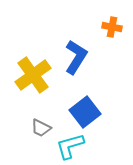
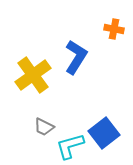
orange cross: moved 2 px right, 2 px down
blue square: moved 19 px right, 21 px down
gray trapezoid: moved 3 px right, 1 px up
